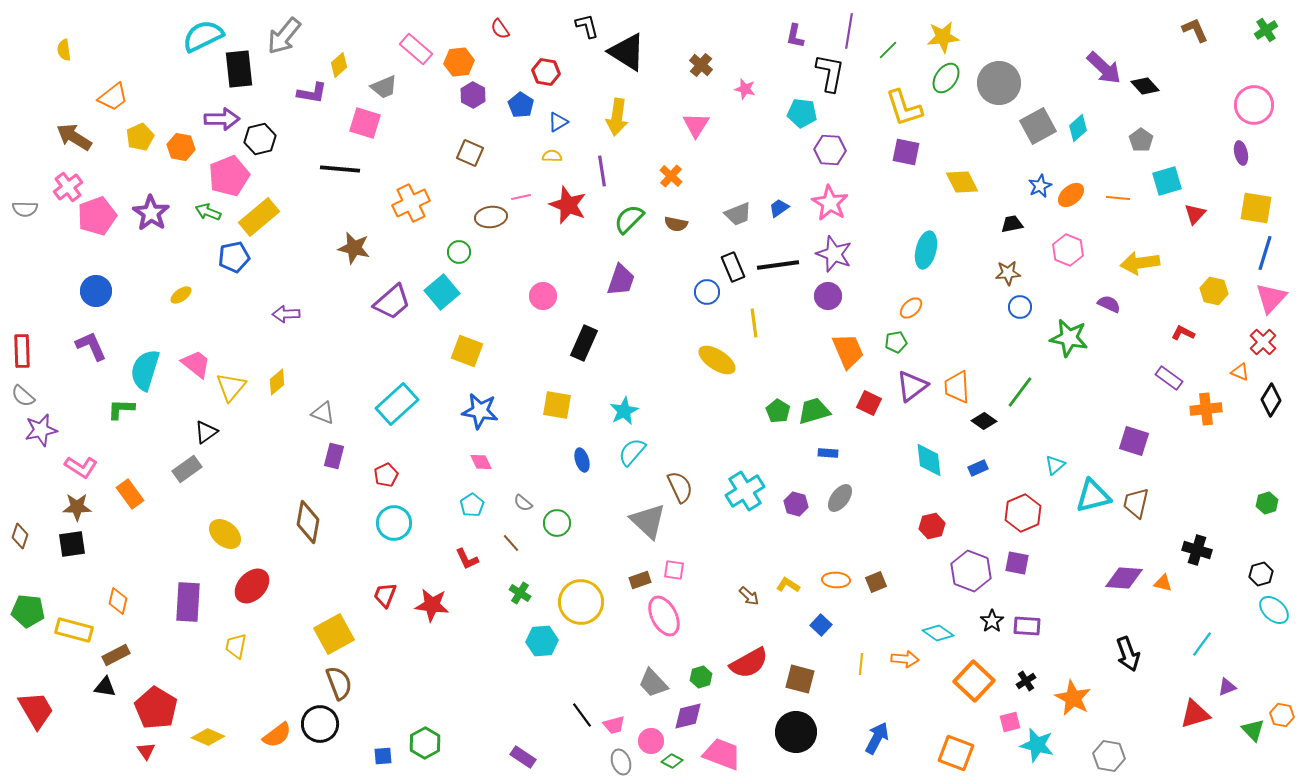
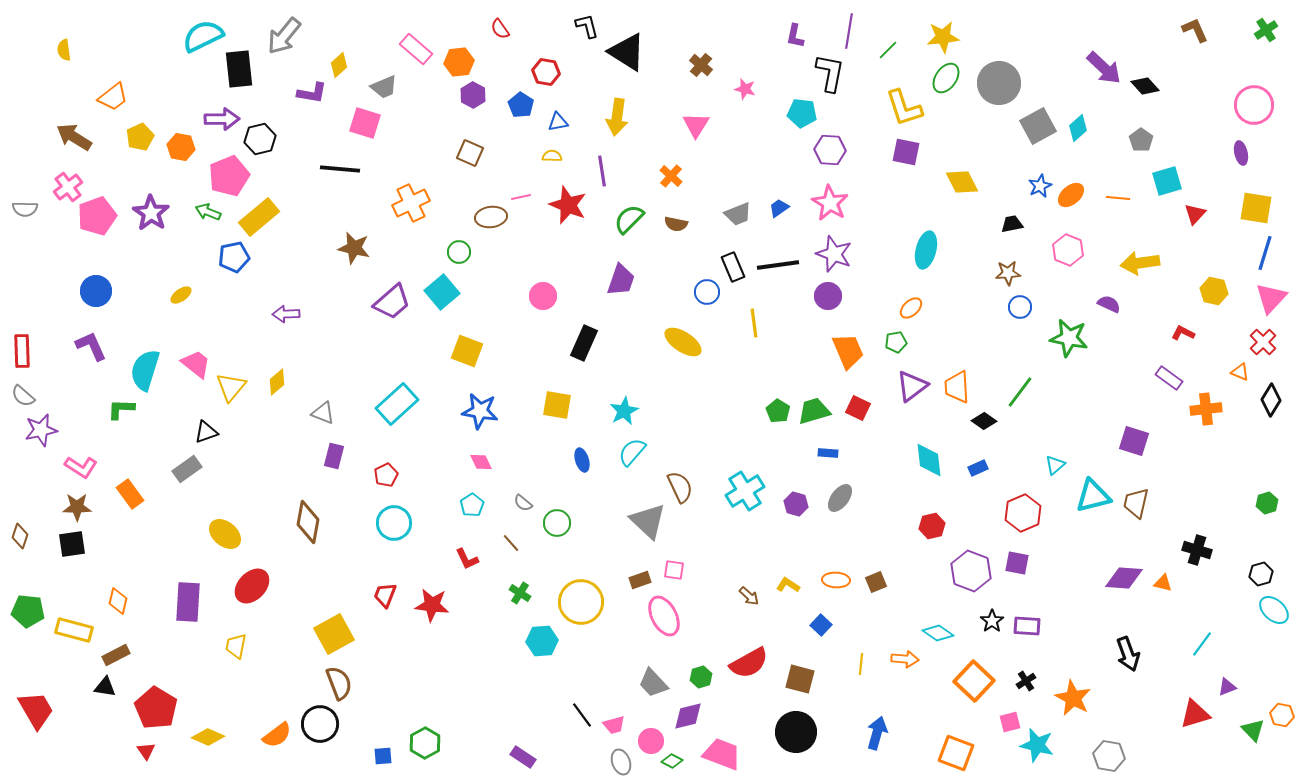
blue triangle at (558, 122): rotated 20 degrees clockwise
yellow ellipse at (717, 360): moved 34 px left, 18 px up
red square at (869, 403): moved 11 px left, 5 px down
black triangle at (206, 432): rotated 15 degrees clockwise
blue arrow at (877, 738): moved 5 px up; rotated 12 degrees counterclockwise
